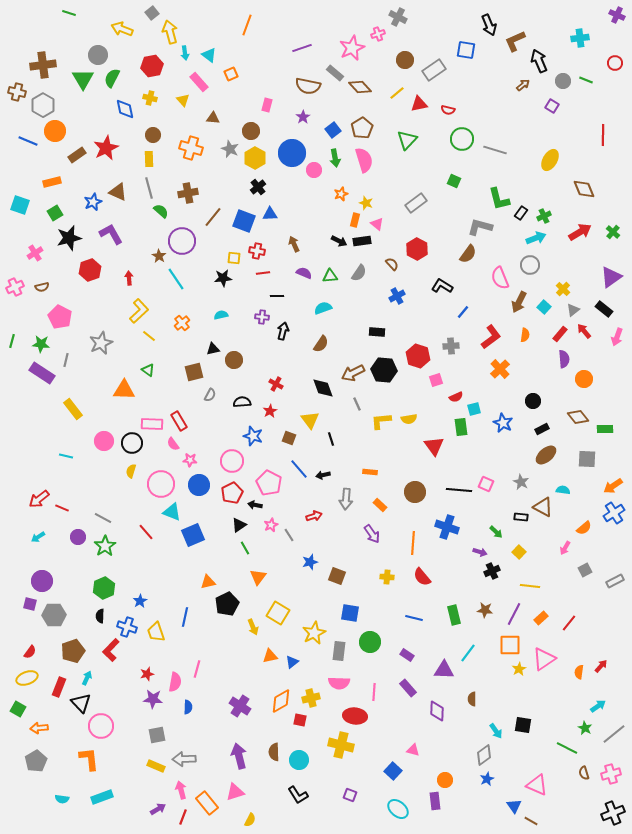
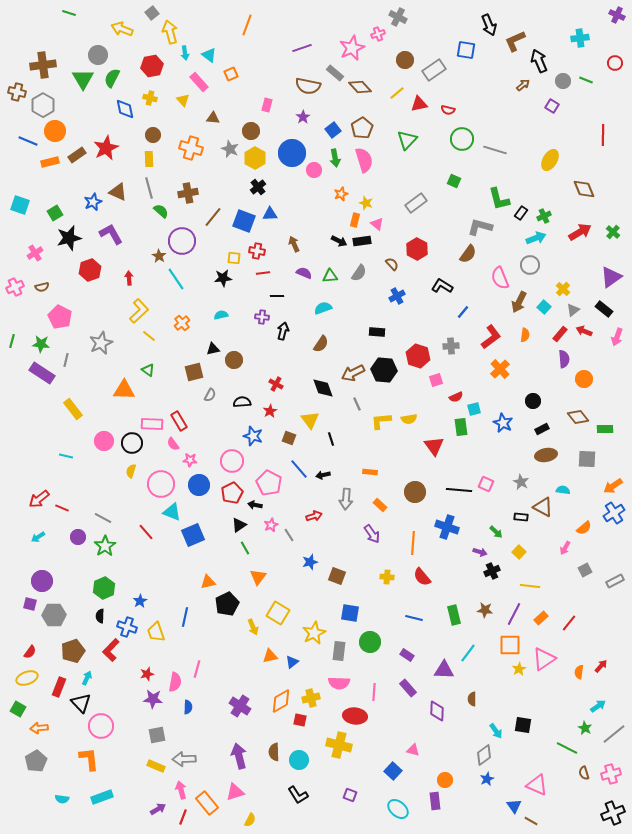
orange rectangle at (52, 182): moved 2 px left, 20 px up
red arrow at (584, 331): rotated 28 degrees counterclockwise
brown ellipse at (546, 455): rotated 30 degrees clockwise
yellow cross at (341, 745): moved 2 px left
